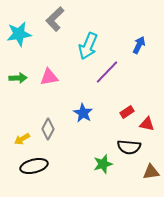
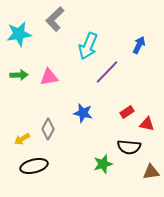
green arrow: moved 1 px right, 3 px up
blue star: rotated 18 degrees counterclockwise
